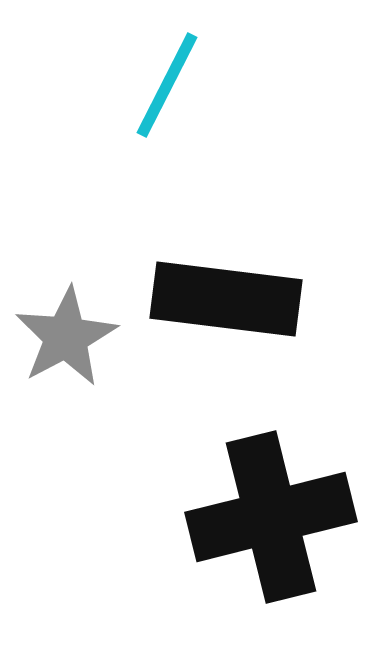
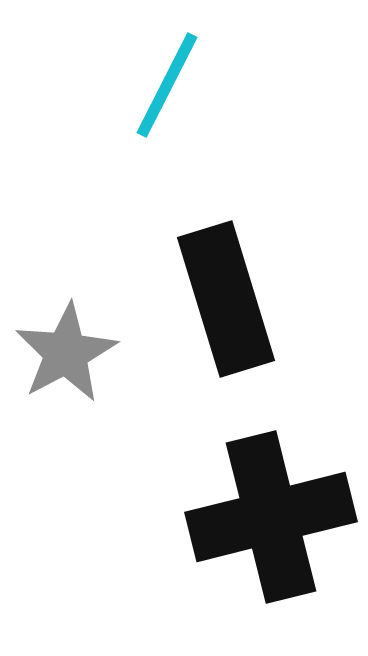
black rectangle: rotated 66 degrees clockwise
gray star: moved 16 px down
